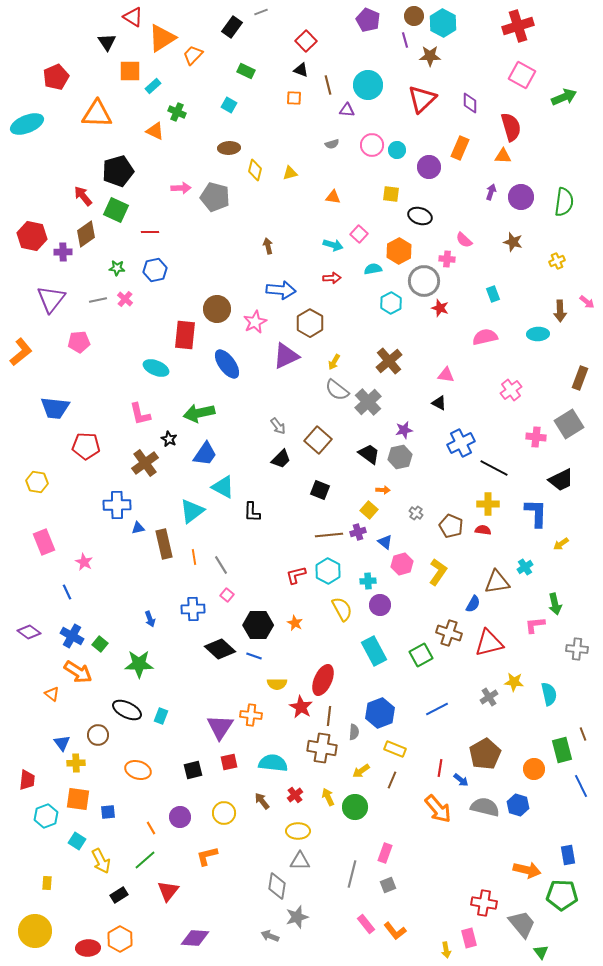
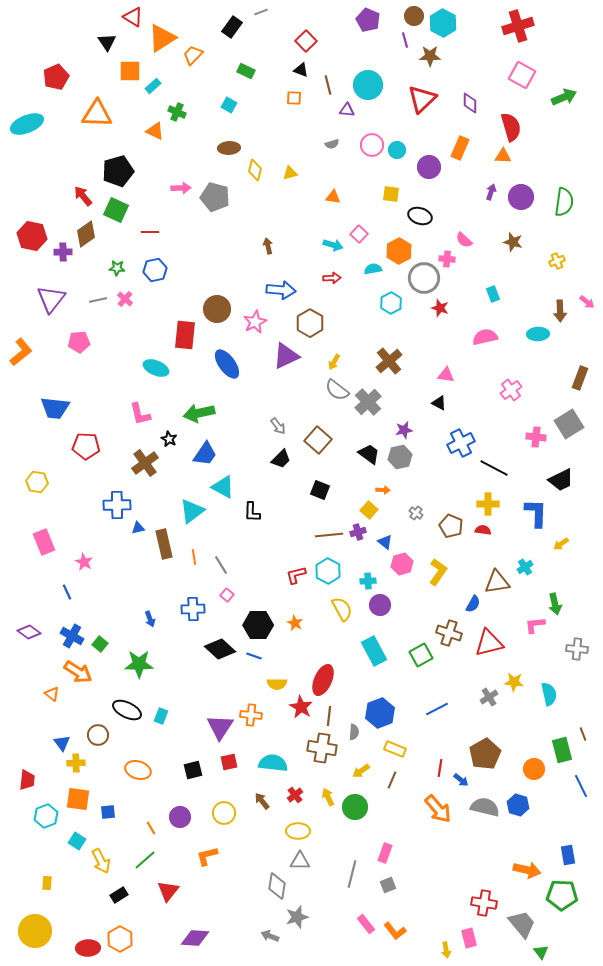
gray circle at (424, 281): moved 3 px up
